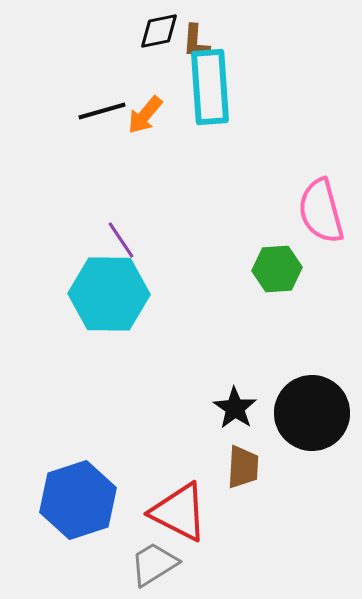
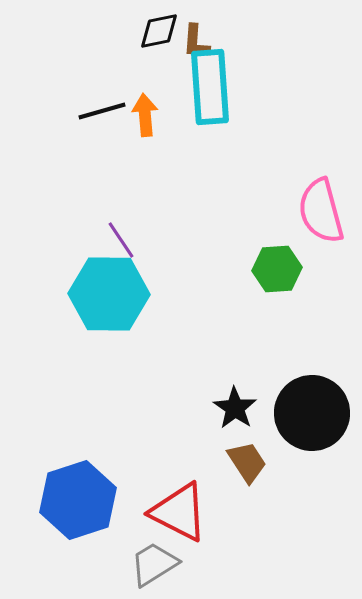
orange arrow: rotated 135 degrees clockwise
brown trapezoid: moved 4 px right, 5 px up; rotated 36 degrees counterclockwise
